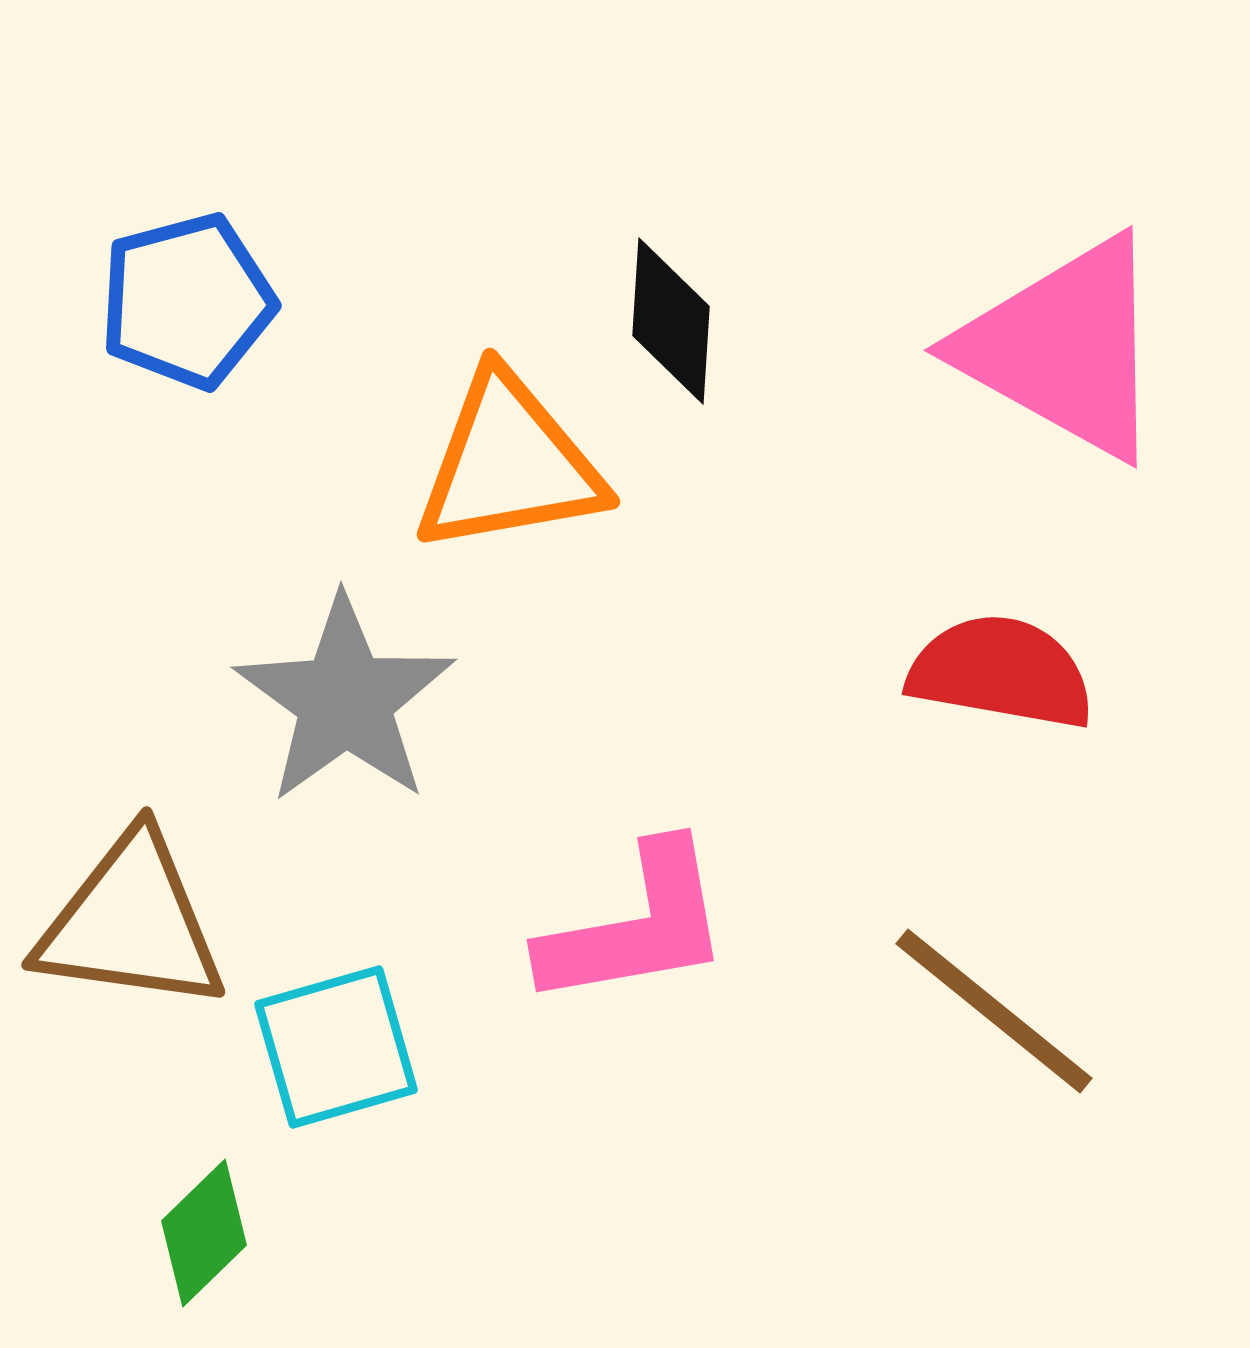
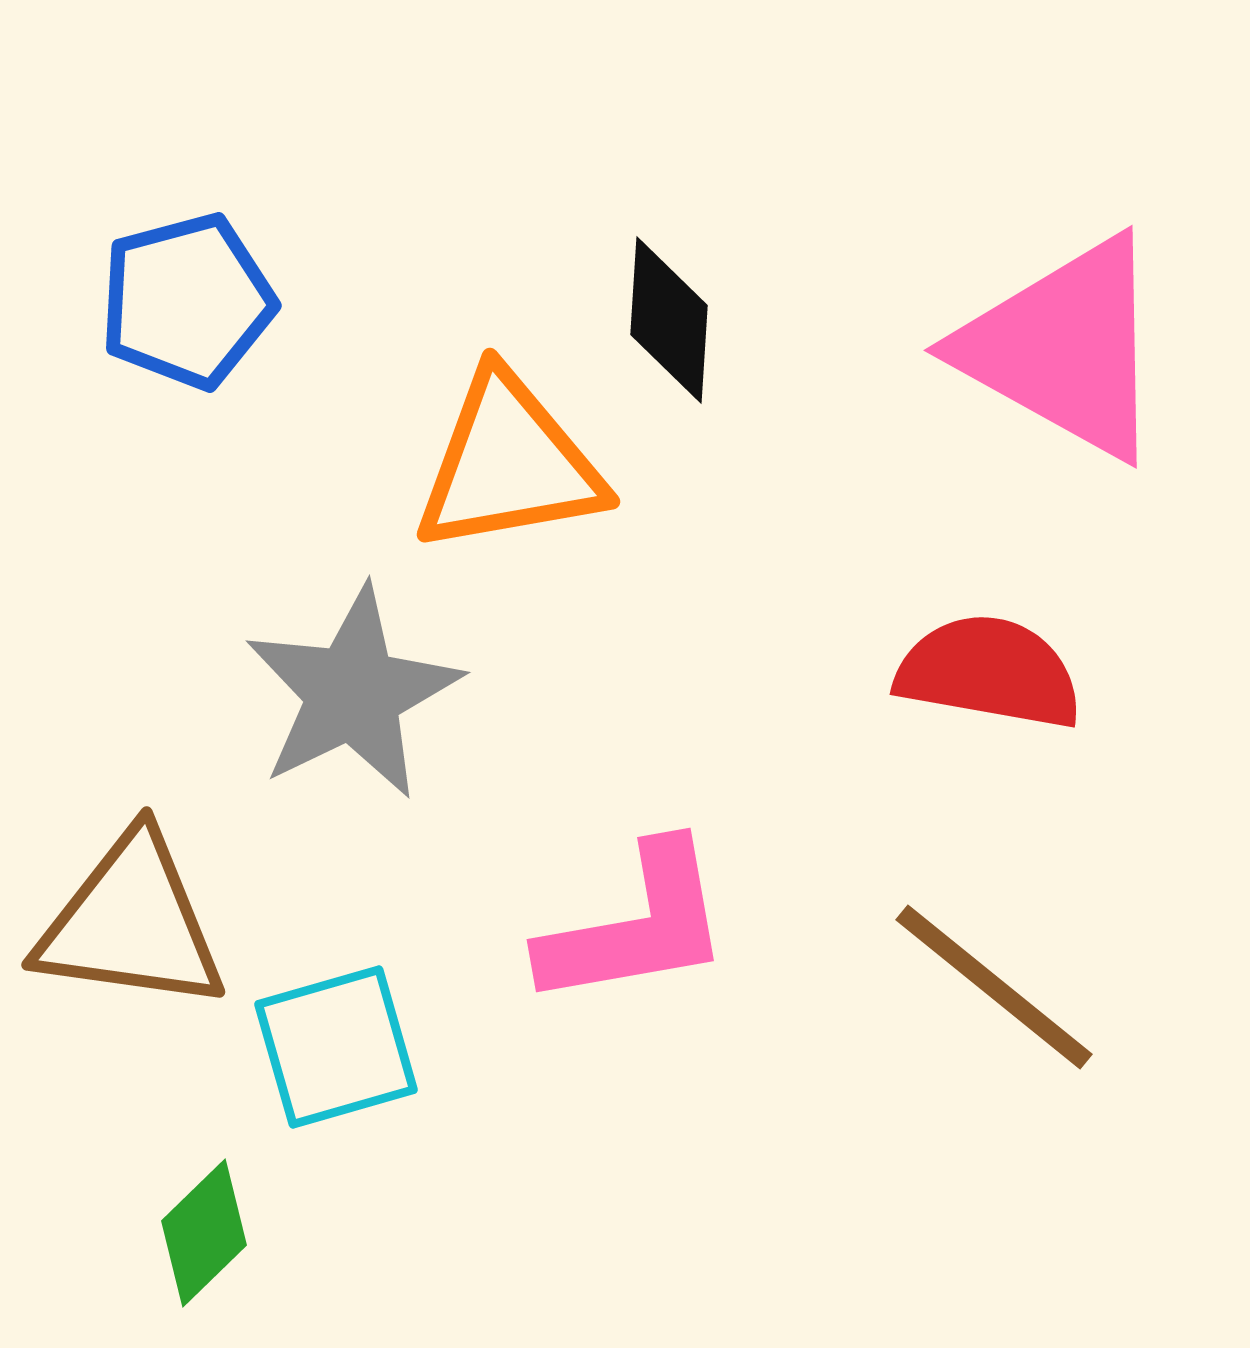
black diamond: moved 2 px left, 1 px up
red semicircle: moved 12 px left
gray star: moved 8 px right, 7 px up; rotated 10 degrees clockwise
brown line: moved 24 px up
